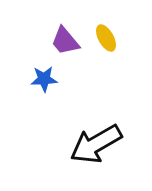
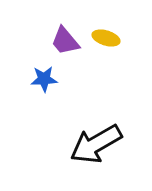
yellow ellipse: rotated 44 degrees counterclockwise
